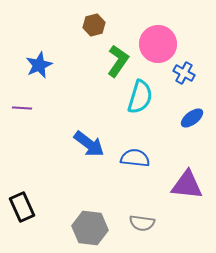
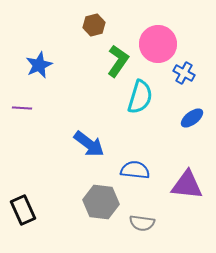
blue semicircle: moved 12 px down
black rectangle: moved 1 px right, 3 px down
gray hexagon: moved 11 px right, 26 px up
